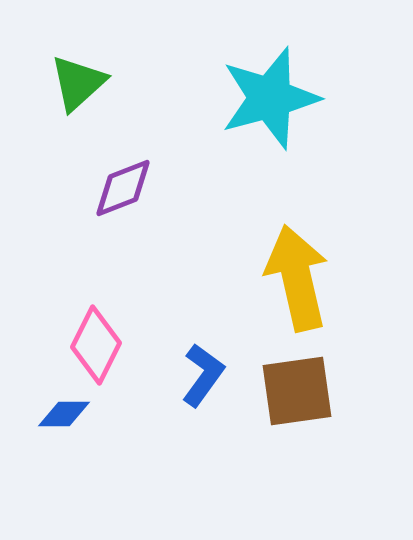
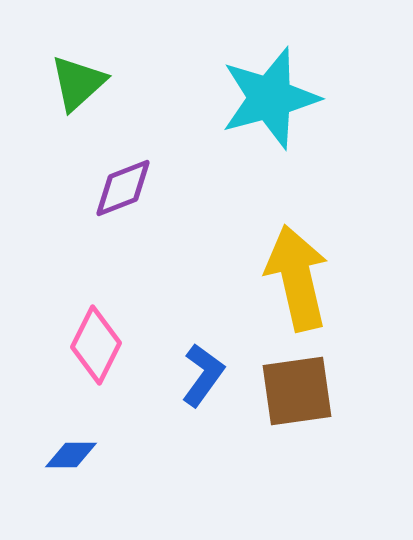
blue diamond: moved 7 px right, 41 px down
